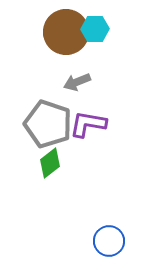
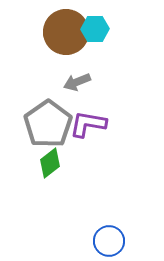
gray pentagon: rotated 18 degrees clockwise
